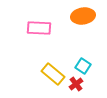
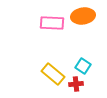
pink rectangle: moved 13 px right, 5 px up
red cross: rotated 32 degrees clockwise
